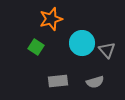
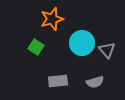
orange star: moved 1 px right
